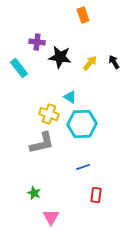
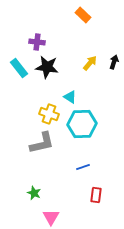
orange rectangle: rotated 28 degrees counterclockwise
black star: moved 13 px left, 10 px down
black arrow: rotated 48 degrees clockwise
